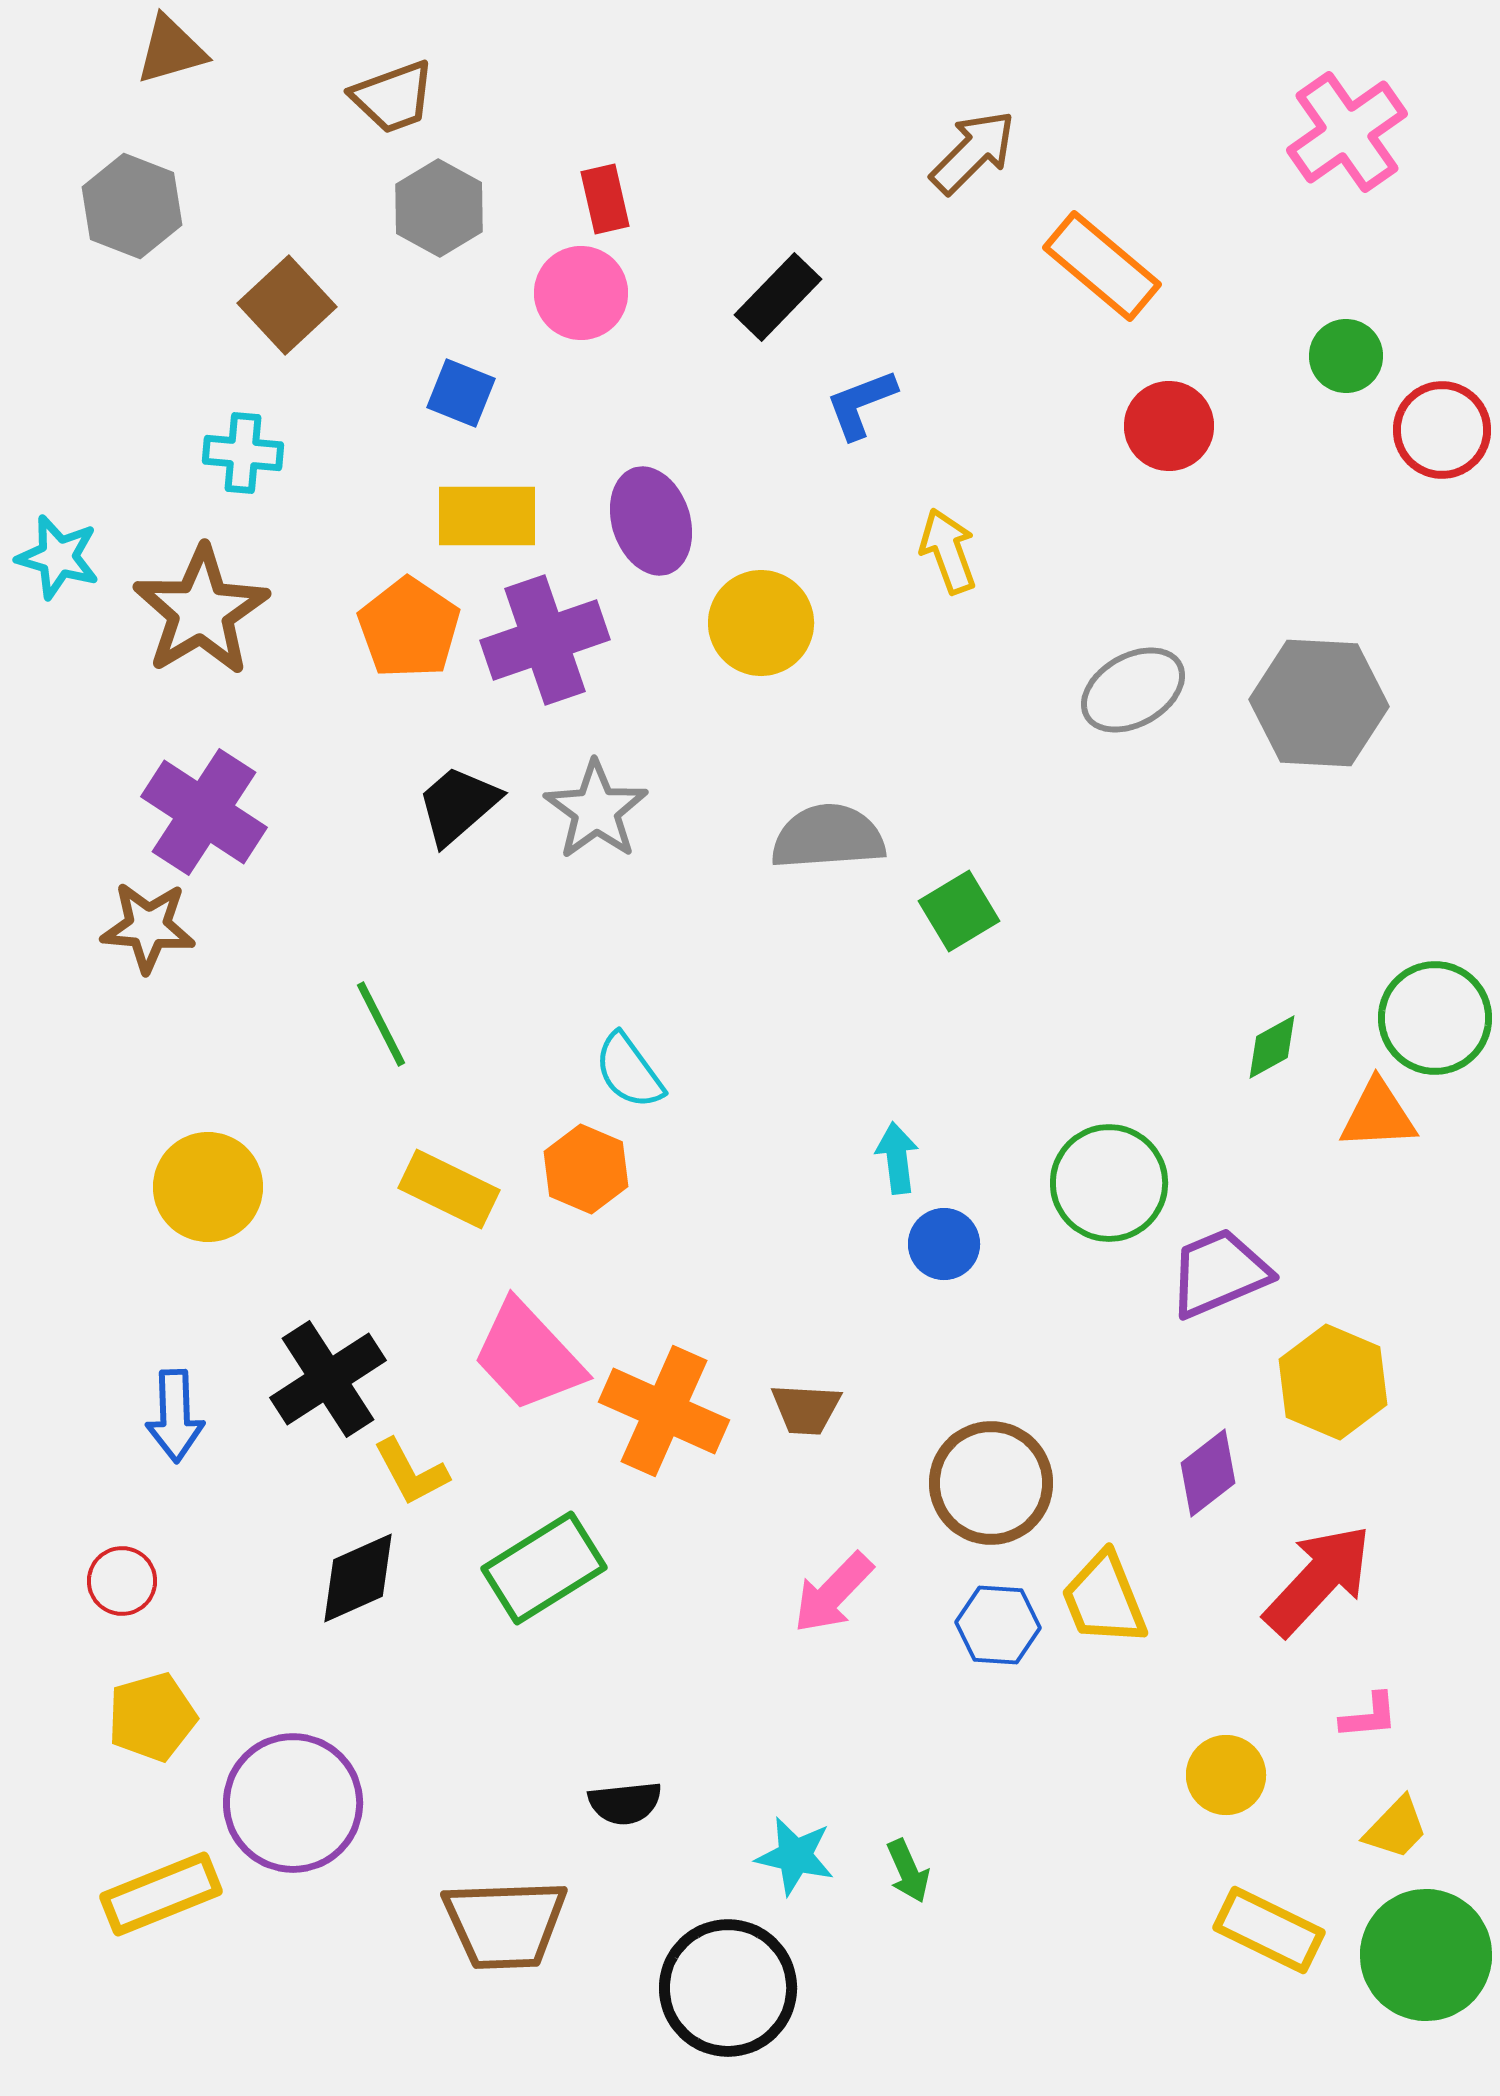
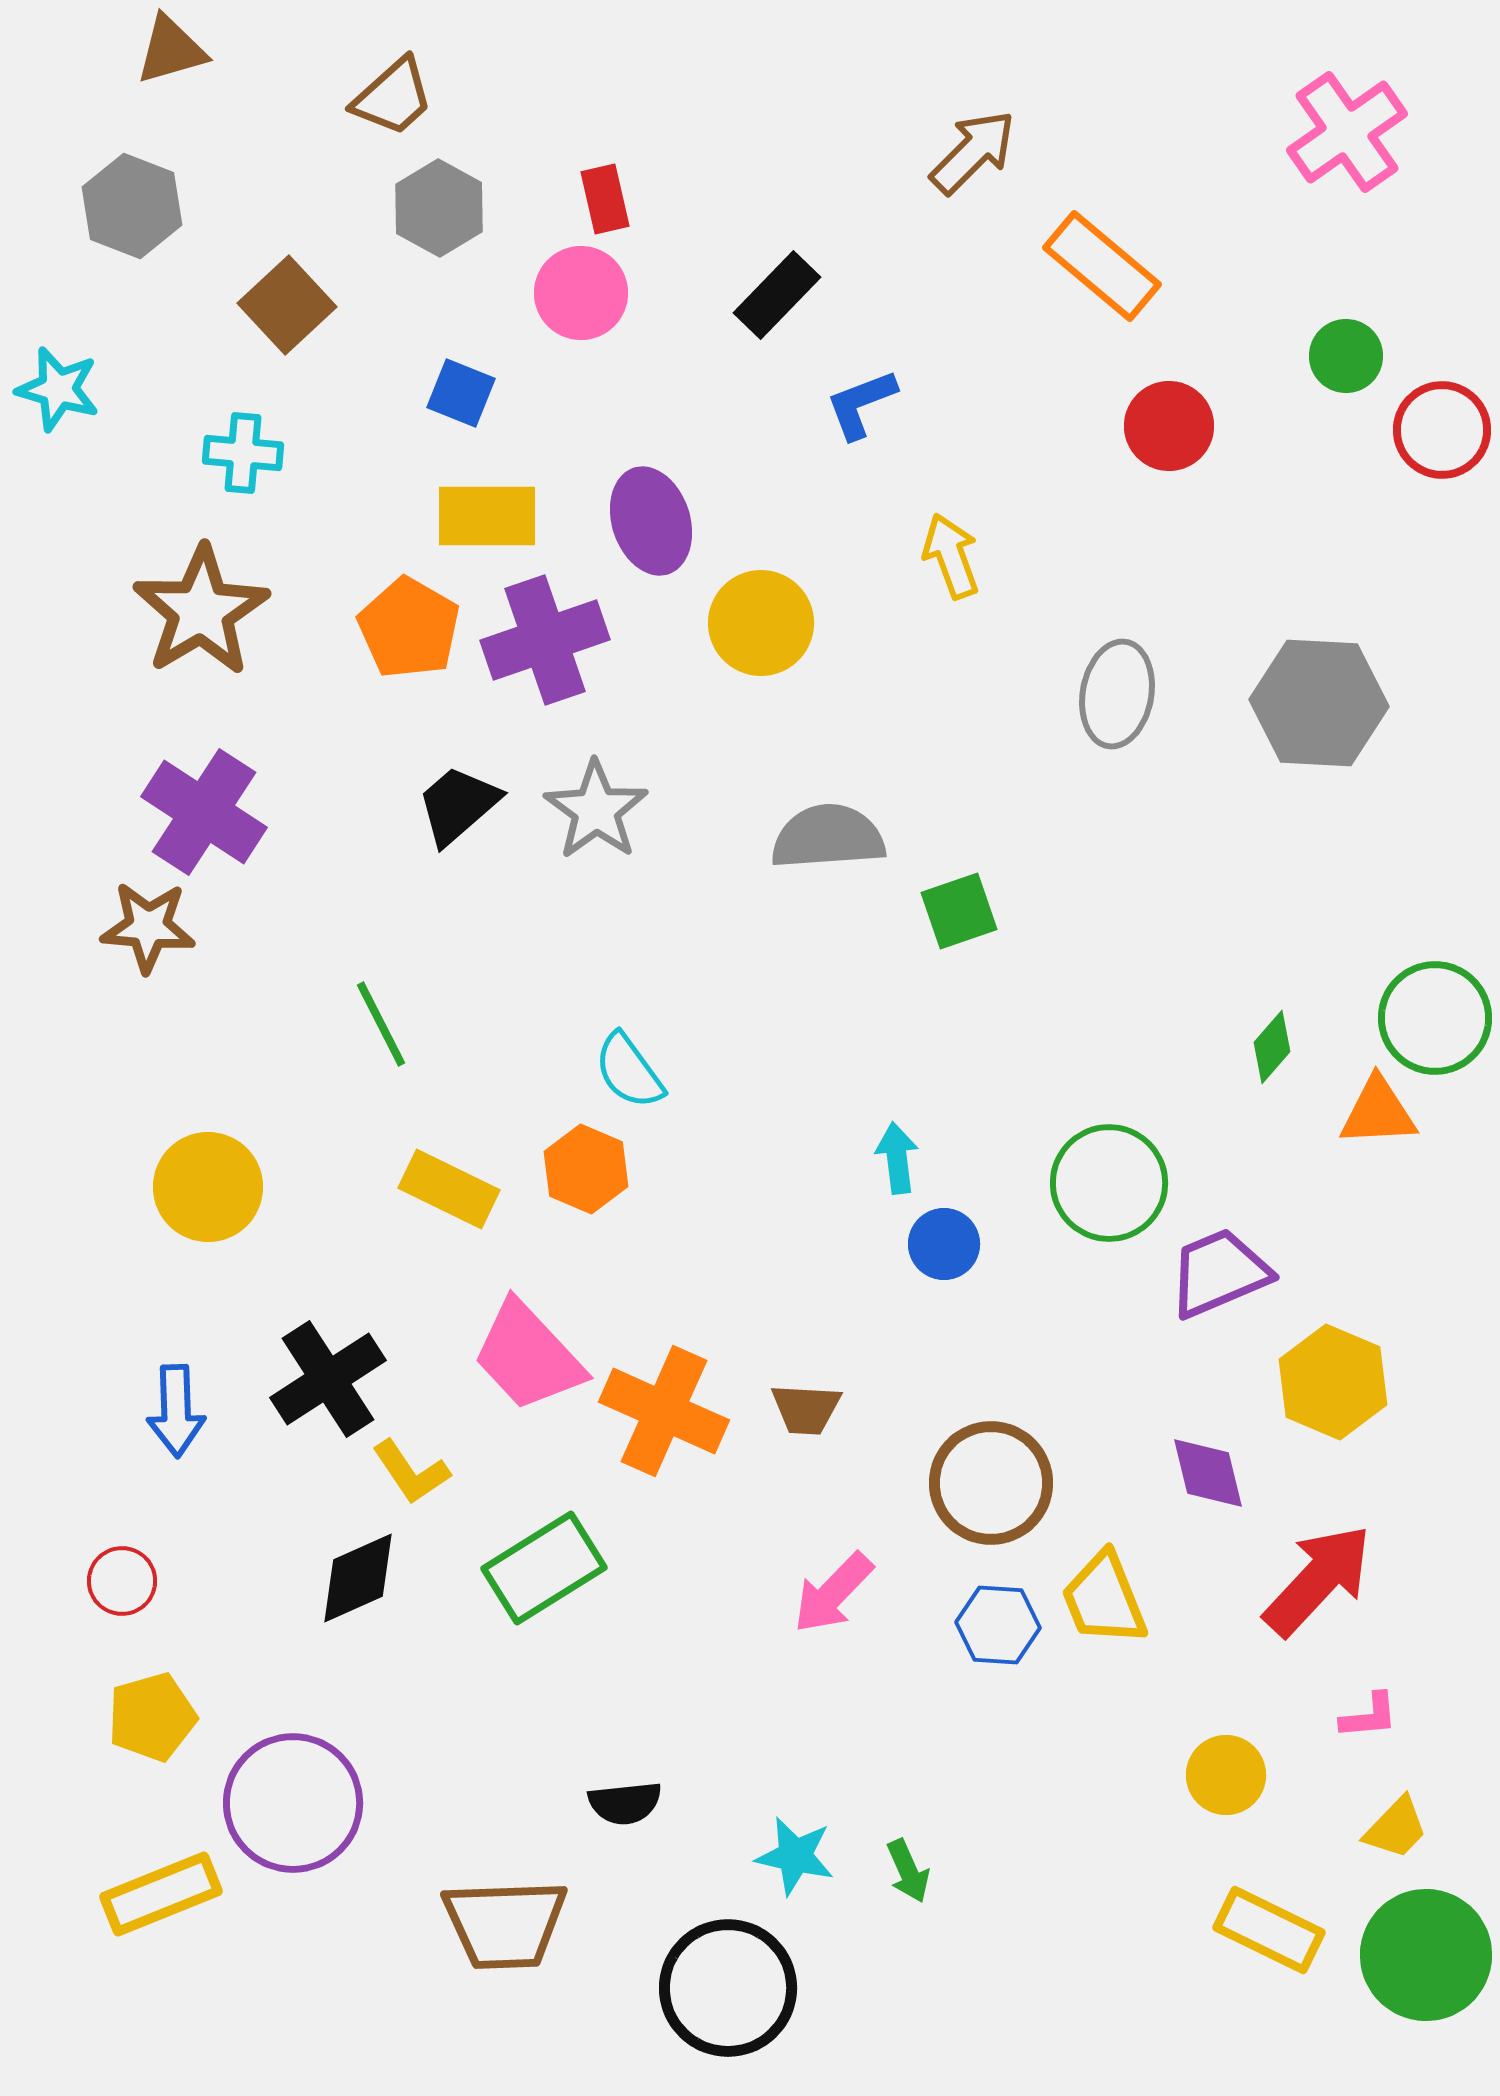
brown trapezoid at (393, 97): rotated 22 degrees counterclockwise
black rectangle at (778, 297): moved 1 px left, 2 px up
yellow arrow at (948, 551): moved 3 px right, 5 px down
cyan star at (58, 557): moved 168 px up
orange pentagon at (409, 628): rotated 4 degrees counterclockwise
gray ellipse at (1133, 690): moved 16 px left, 4 px down; rotated 50 degrees counterclockwise
green square at (959, 911): rotated 12 degrees clockwise
green diamond at (1272, 1047): rotated 20 degrees counterclockwise
orange triangle at (1378, 1115): moved 3 px up
blue arrow at (175, 1416): moved 1 px right, 5 px up
yellow L-shape at (411, 1472): rotated 6 degrees counterclockwise
purple diamond at (1208, 1473): rotated 66 degrees counterclockwise
